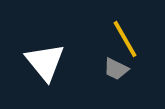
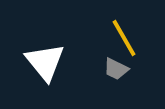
yellow line: moved 1 px left, 1 px up
